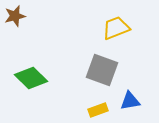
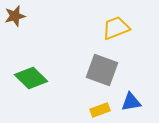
blue triangle: moved 1 px right, 1 px down
yellow rectangle: moved 2 px right
